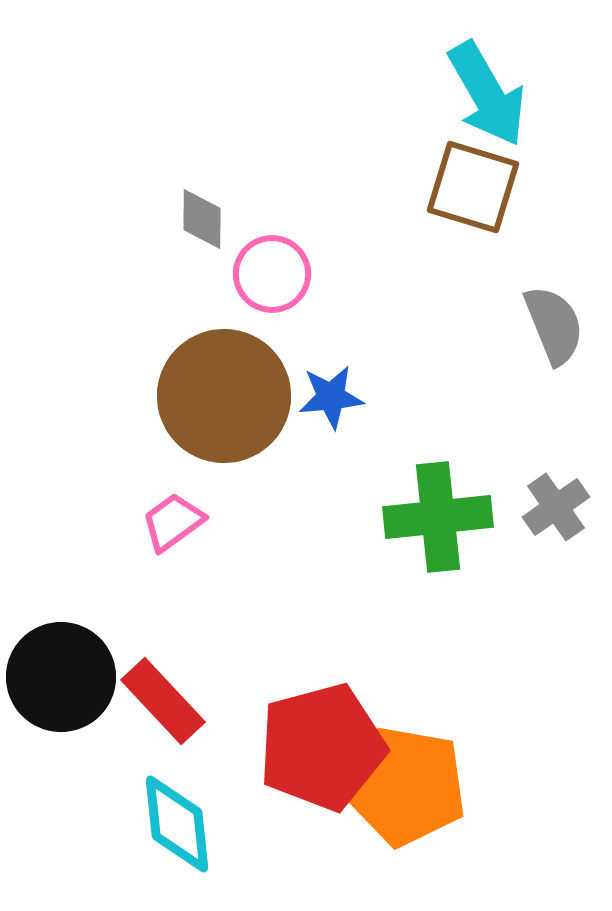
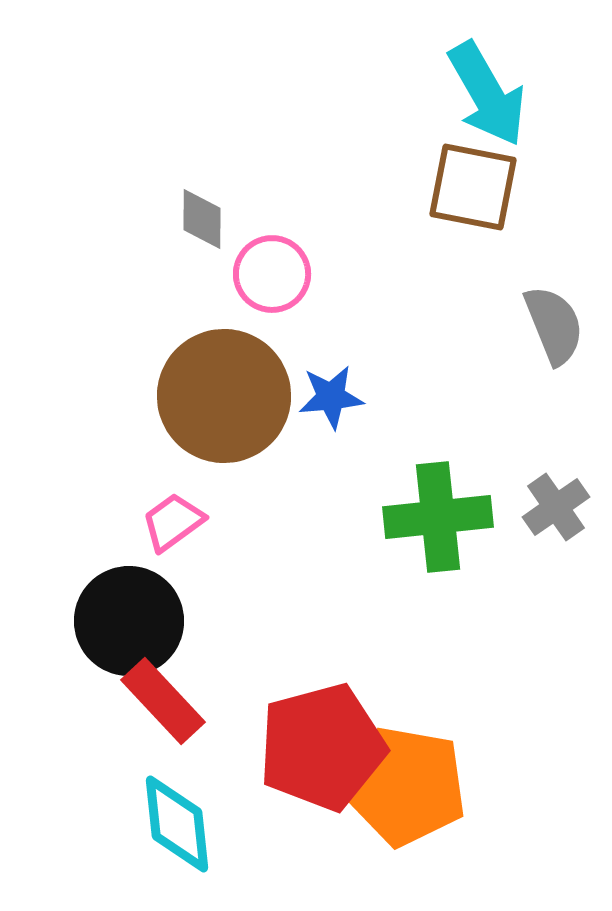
brown square: rotated 6 degrees counterclockwise
black circle: moved 68 px right, 56 px up
